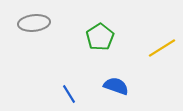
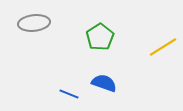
yellow line: moved 1 px right, 1 px up
blue semicircle: moved 12 px left, 3 px up
blue line: rotated 36 degrees counterclockwise
